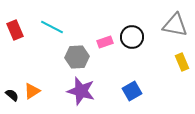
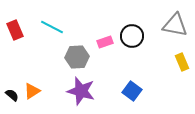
black circle: moved 1 px up
blue square: rotated 24 degrees counterclockwise
